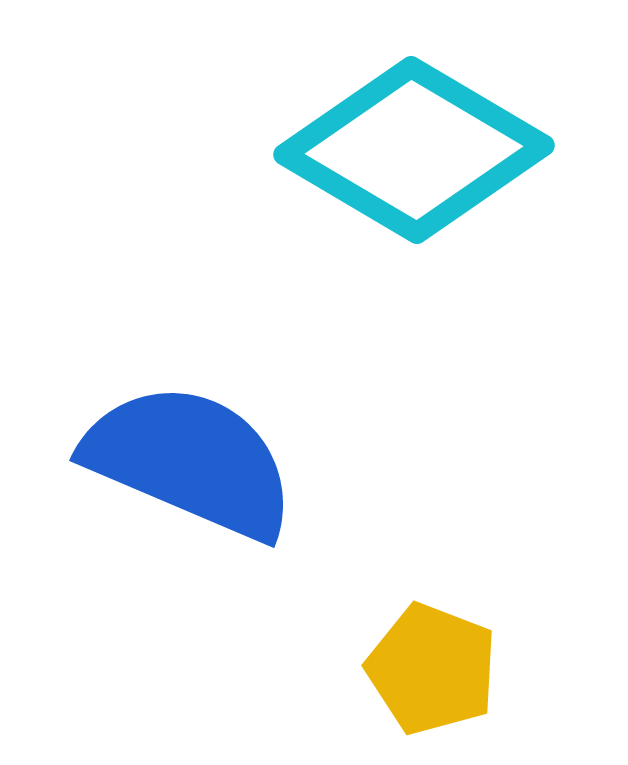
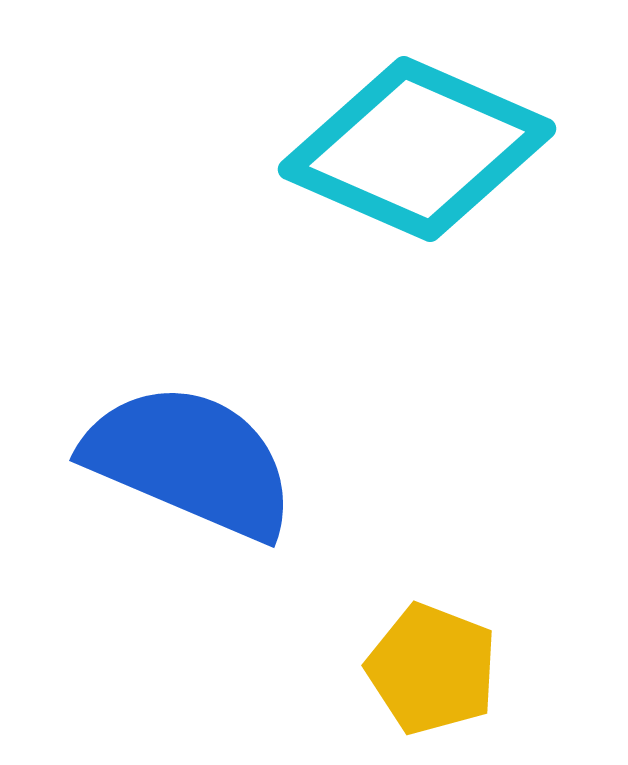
cyan diamond: moved 3 px right, 1 px up; rotated 7 degrees counterclockwise
